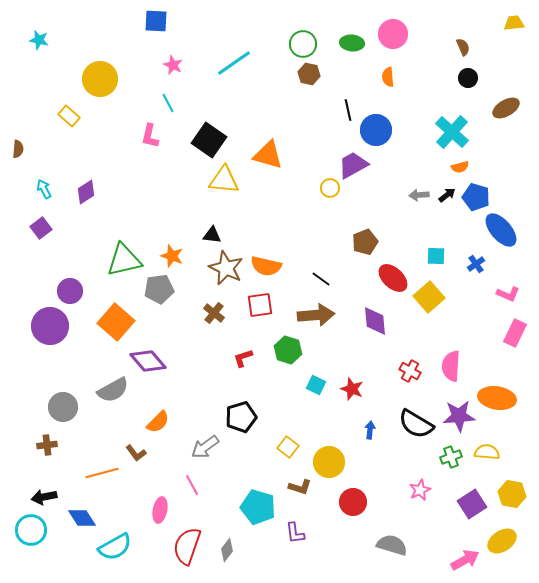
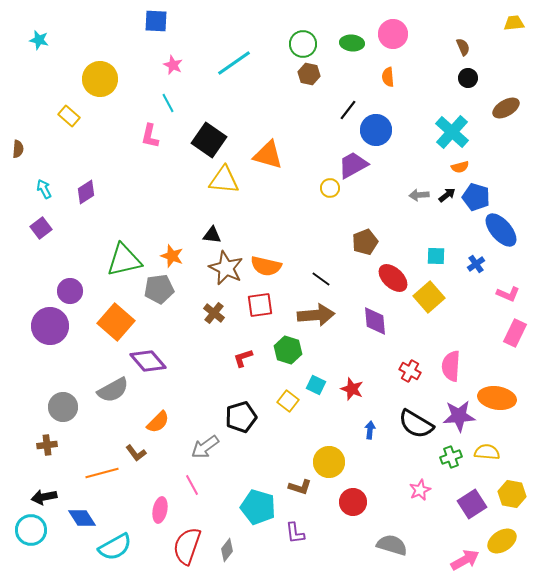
black line at (348, 110): rotated 50 degrees clockwise
yellow square at (288, 447): moved 46 px up
